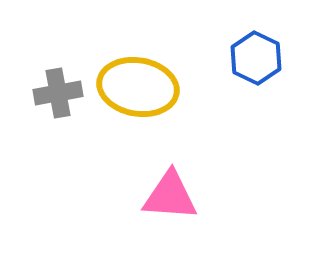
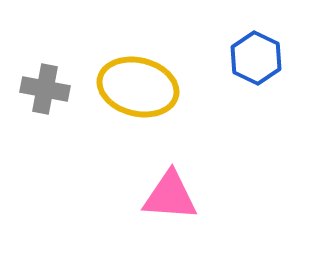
yellow ellipse: rotated 4 degrees clockwise
gray cross: moved 13 px left, 4 px up; rotated 21 degrees clockwise
